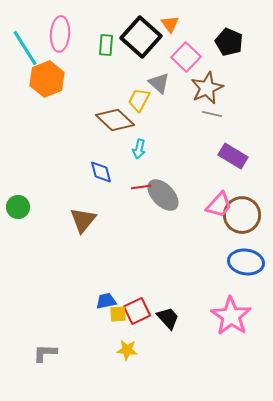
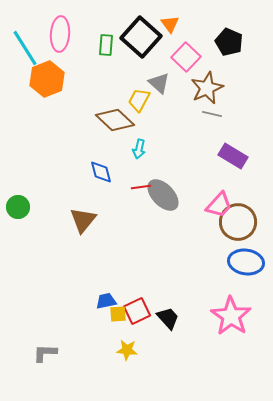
brown circle: moved 4 px left, 7 px down
